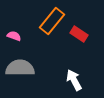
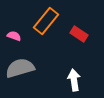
orange rectangle: moved 6 px left
gray semicircle: rotated 16 degrees counterclockwise
white arrow: rotated 20 degrees clockwise
